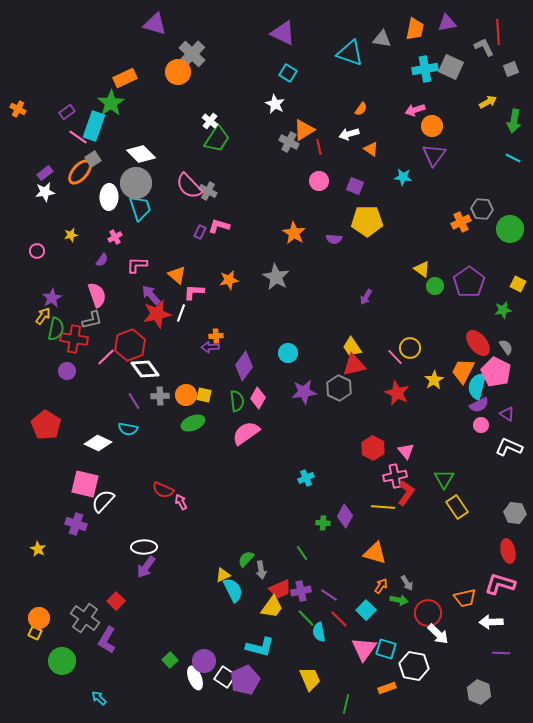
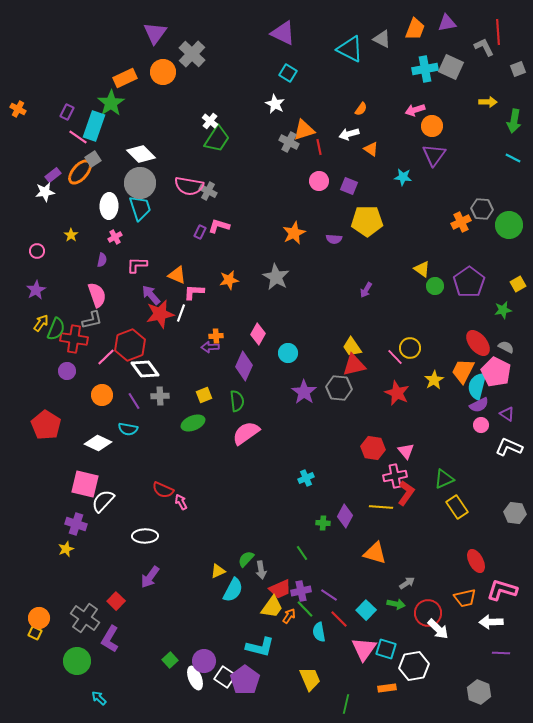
purple triangle at (155, 24): moved 9 px down; rotated 50 degrees clockwise
orange trapezoid at (415, 29): rotated 10 degrees clockwise
gray triangle at (382, 39): rotated 18 degrees clockwise
cyan triangle at (350, 53): moved 4 px up; rotated 8 degrees clockwise
gray square at (511, 69): moved 7 px right
orange circle at (178, 72): moved 15 px left
yellow arrow at (488, 102): rotated 30 degrees clockwise
purple rectangle at (67, 112): rotated 28 degrees counterclockwise
orange triangle at (304, 130): rotated 15 degrees clockwise
purple rectangle at (45, 173): moved 8 px right, 2 px down
gray circle at (136, 183): moved 4 px right
pink semicircle at (189, 186): rotated 36 degrees counterclockwise
purple square at (355, 186): moved 6 px left
white ellipse at (109, 197): moved 9 px down
green circle at (510, 229): moved 1 px left, 4 px up
orange star at (294, 233): rotated 15 degrees clockwise
yellow star at (71, 235): rotated 24 degrees counterclockwise
purple semicircle at (102, 260): rotated 24 degrees counterclockwise
orange triangle at (177, 275): rotated 18 degrees counterclockwise
yellow square at (518, 284): rotated 35 degrees clockwise
purple arrow at (366, 297): moved 7 px up
purple star at (52, 298): moved 16 px left, 8 px up
red star at (157, 314): moved 3 px right
yellow arrow at (43, 316): moved 2 px left, 7 px down
green semicircle at (56, 329): rotated 10 degrees clockwise
gray semicircle at (506, 347): rotated 28 degrees counterclockwise
purple diamond at (244, 366): rotated 12 degrees counterclockwise
gray hexagon at (339, 388): rotated 20 degrees counterclockwise
purple star at (304, 392): rotated 30 degrees counterclockwise
orange circle at (186, 395): moved 84 px left
yellow square at (204, 395): rotated 35 degrees counterclockwise
pink diamond at (258, 398): moved 64 px up
red hexagon at (373, 448): rotated 20 degrees counterclockwise
green triangle at (444, 479): rotated 35 degrees clockwise
yellow line at (383, 507): moved 2 px left
white ellipse at (144, 547): moved 1 px right, 11 px up
yellow star at (38, 549): moved 28 px right; rotated 21 degrees clockwise
red ellipse at (508, 551): moved 32 px left, 10 px down; rotated 15 degrees counterclockwise
purple arrow at (146, 567): moved 4 px right, 10 px down
yellow triangle at (223, 575): moved 5 px left, 4 px up
gray arrow at (407, 583): rotated 91 degrees counterclockwise
pink L-shape at (500, 584): moved 2 px right, 6 px down
orange arrow at (381, 586): moved 92 px left, 30 px down
cyan semicircle at (233, 590): rotated 55 degrees clockwise
green arrow at (399, 600): moved 3 px left, 4 px down
green line at (306, 618): moved 1 px left, 9 px up
white arrow at (438, 634): moved 5 px up
purple L-shape at (107, 640): moved 3 px right, 1 px up
green circle at (62, 661): moved 15 px right
white hexagon at (414, 666): rotated 20 degrees counterclockwise
purple pentagon at (245, 680): rotated 12 degrees counterclockwise
orange rectangle at (387, 688): rotated 12 degrees clockwise
